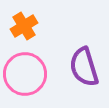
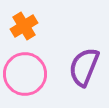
purple semicircle: rotated 39 degrees clockwise
